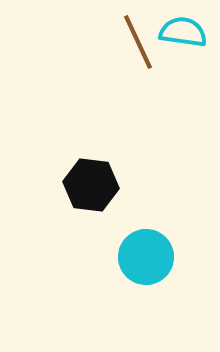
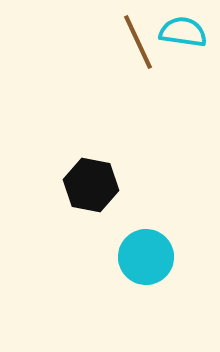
black hexagon: rotated 4 degrees clockwise
